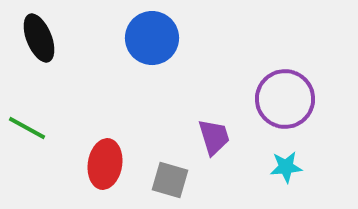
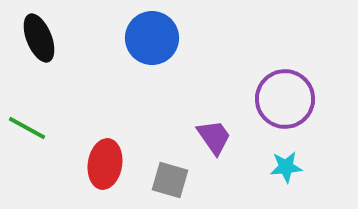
purple trapezoid: rotated 18 degrees counterclockwise
